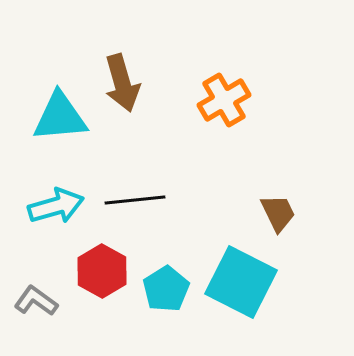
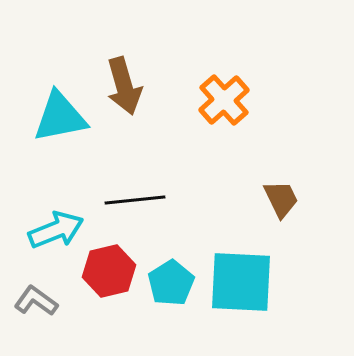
brown arrow: moved 2 px right, 3 px down
orange cross: rotated 12 degrees counterclockwise
cyan triangle: rotated 6 degrees counterclockwise
cyan arrow: moved 24 px down; rotated 6 degrees counterclockwise
brown trapezoid: moved 3 px right, 14 px up
red hexagon: moved 7 px right; rotated 18 degrees clockwise
cyan square: rotated 24 degrees counterclockwise
cyan pentagon: moved 5 px right, 6 px up
